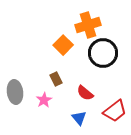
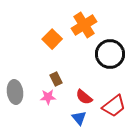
orange cross: moved 4 px left; rotated 15 degrees counterclockwise
orange square: moved 11 px left, 6 px up
black circle: moved 7 px right, 1 px down
red semicircle: moved 1 px left, 4 px down
pink star: moved 4 px right, 3 px up; rotated 28 degrees clockwise
red trapezoid: moved 1 px left, 5 px up
